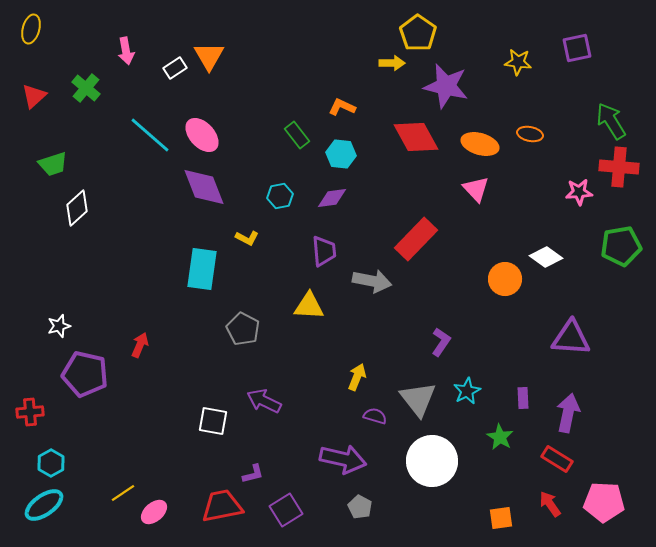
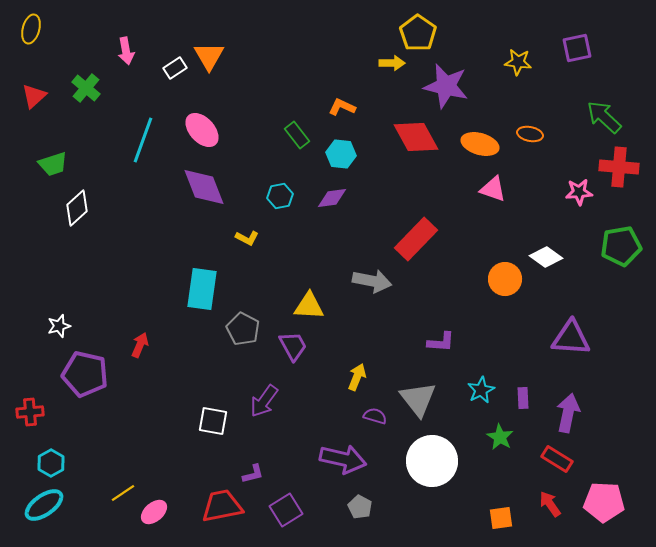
green arrow at (611, 121): moved 7 px left, 4 px up; rotated 15 degrees counterclockwise
cyan line at (150, 135): moved 7 px left, 5 px down; rotated 69 degrees clockwise
pink ellipse at (202, 135): moved 5 px up
pink triangle at (476, 189): moved 17 px right; rotated 28 degrees counterclockwise
purple trapezoid at (324, 251): moved 31 px left, 95 px down; rotated 24 degrees counterclockwise
cyan rectangle at (202, 269): moved 20 px down
purple L-shape at (441, 342): rotated 60 degrees clockwise
cyan star at (467, 391): moved 14 px right, 1 px up
purple arrow at (264, 401): rotated 80 degrees counterclockwise
